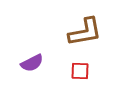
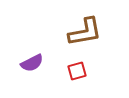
red square: moved 3 px left; rotated 18 degrees counterclockwise
